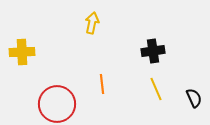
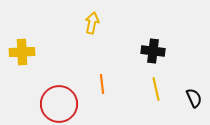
black cross: rotated 15 degrees clockwise
yellow line: rotated 10 degrees clockwise
red circle: moved 2 px right
